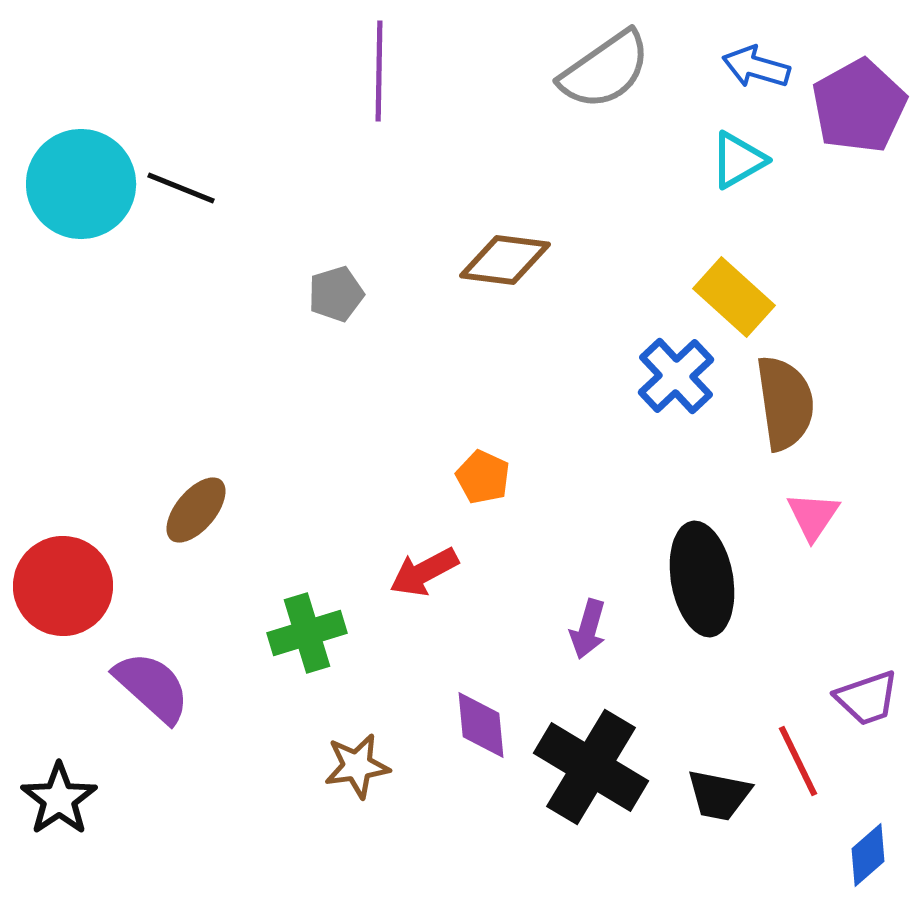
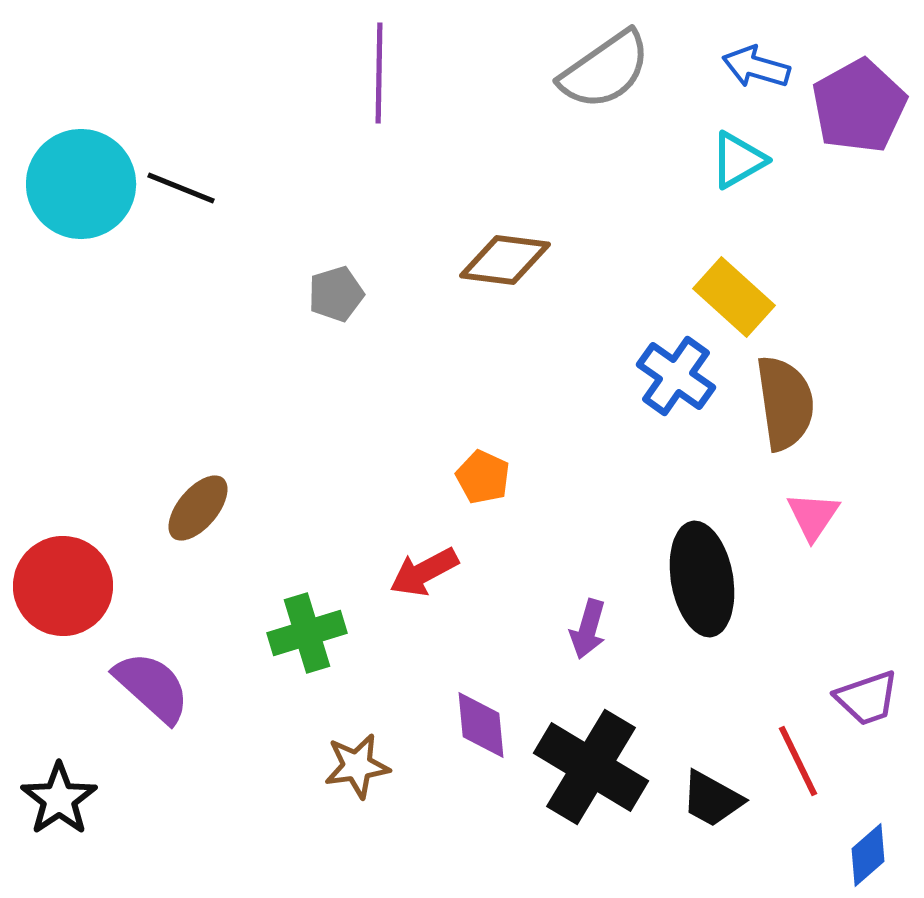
purple line: moved 2 px down
blue cross: rotated 12 degrees counterclockwise
brown ellipse: moved 2 px right, 2 px up
black trapezoid: moved 7 px left, 4 px down; rotated 18 degrees clockwise
